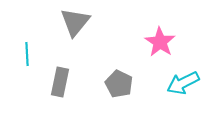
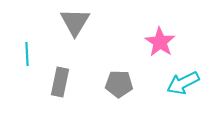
gray triangle: rotated 8 degrees counterclockwise
gray pentagon: rotated 24 degrees counterclockwise
